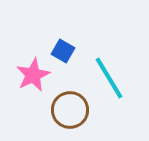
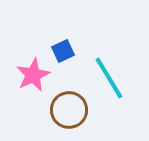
blue square: rotated 35 degrees clockwise
brown circle: moved 1 px left
